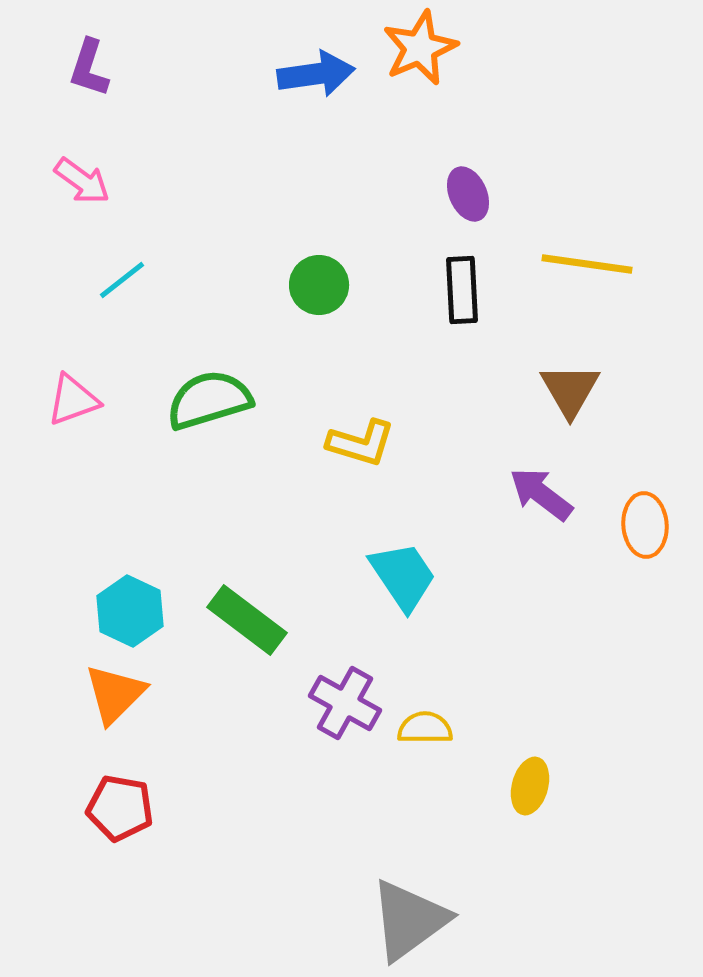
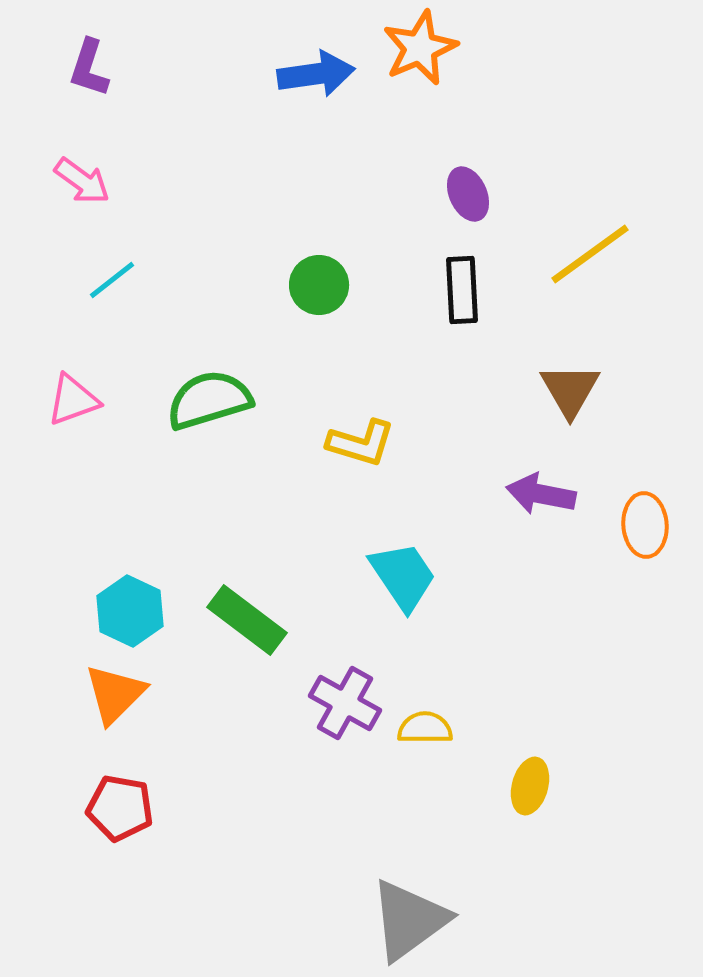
yellow line: moved 3 px right, 10 px up; rotated 44 degrees counterclockwise
cyan line: moved 10 px left
purple arrow: rotated 26 degrees counterclockwise
